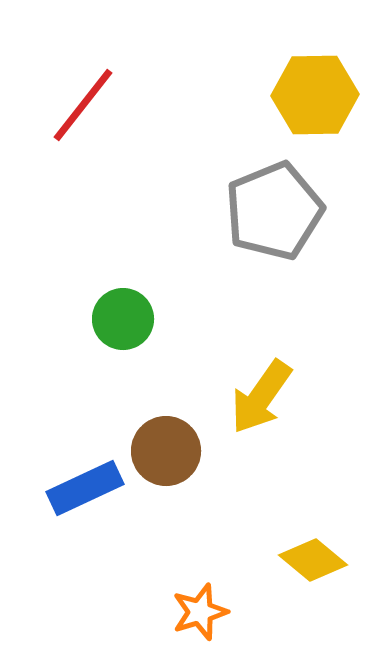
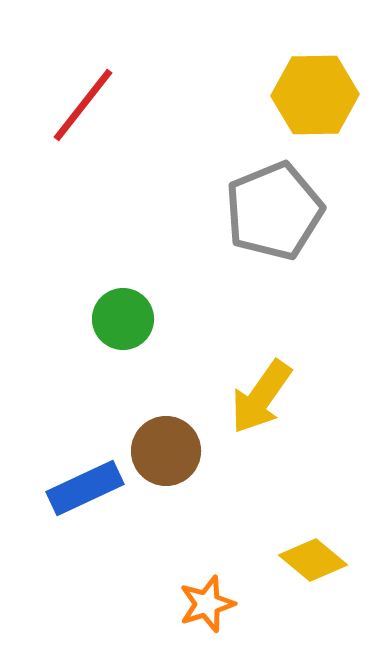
orange star: moved 7 px right, 8 px up
